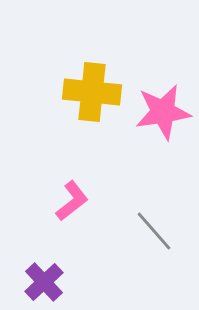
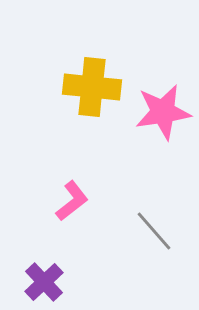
yellow cross: moved 5 px up
